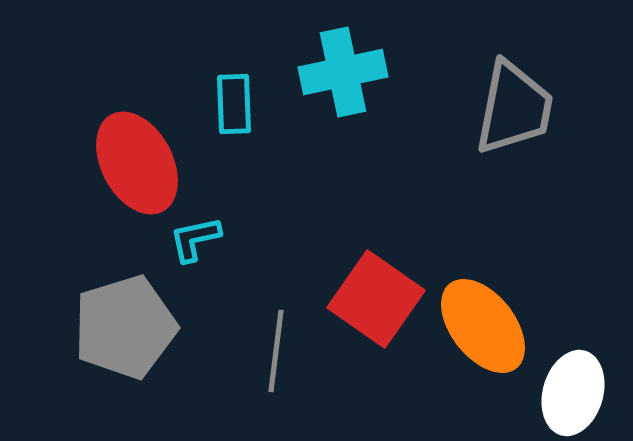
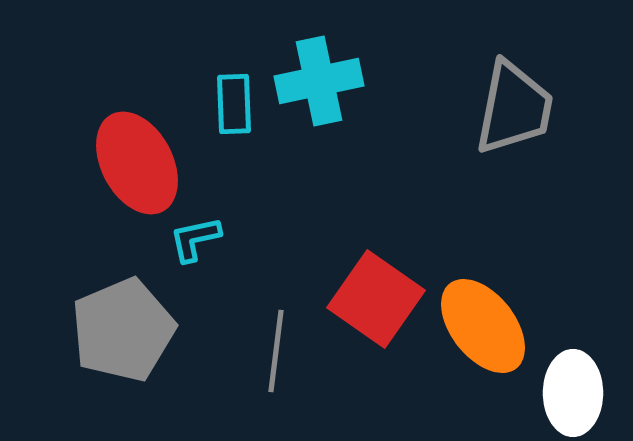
cyan cross: moved 24 px left, 9 px down
gray pentagon: moved 2 px left, 3 px down; rotated 6 degrees counterclockwise
white ellipse: rotated 16 degrees counterclockwise
